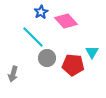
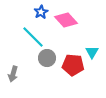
pink diamond: moved 1 px up
